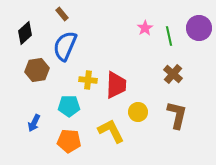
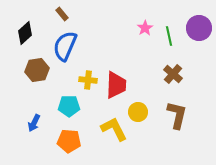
yellow L-shape: moved 3 px right, 2 px up
